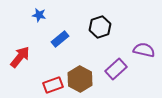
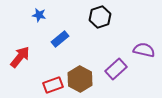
black hexagon: moved 10 px up
